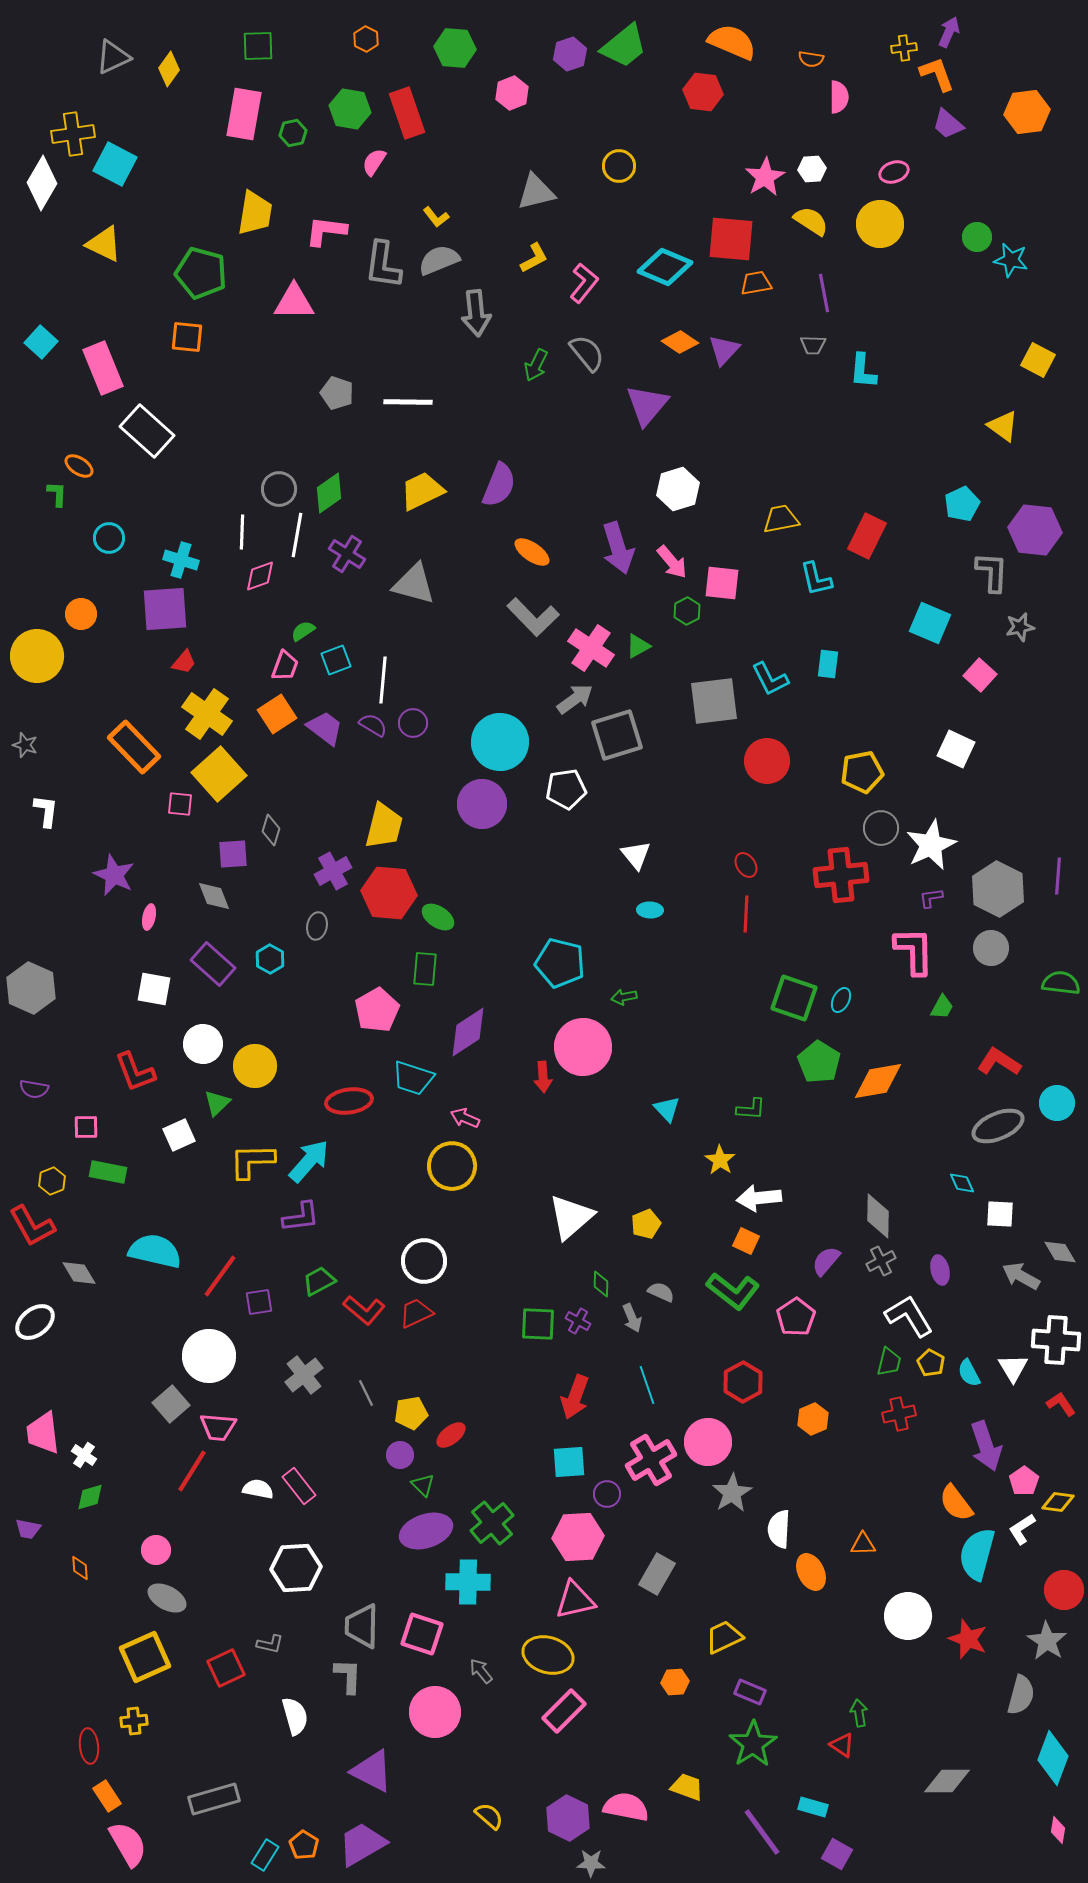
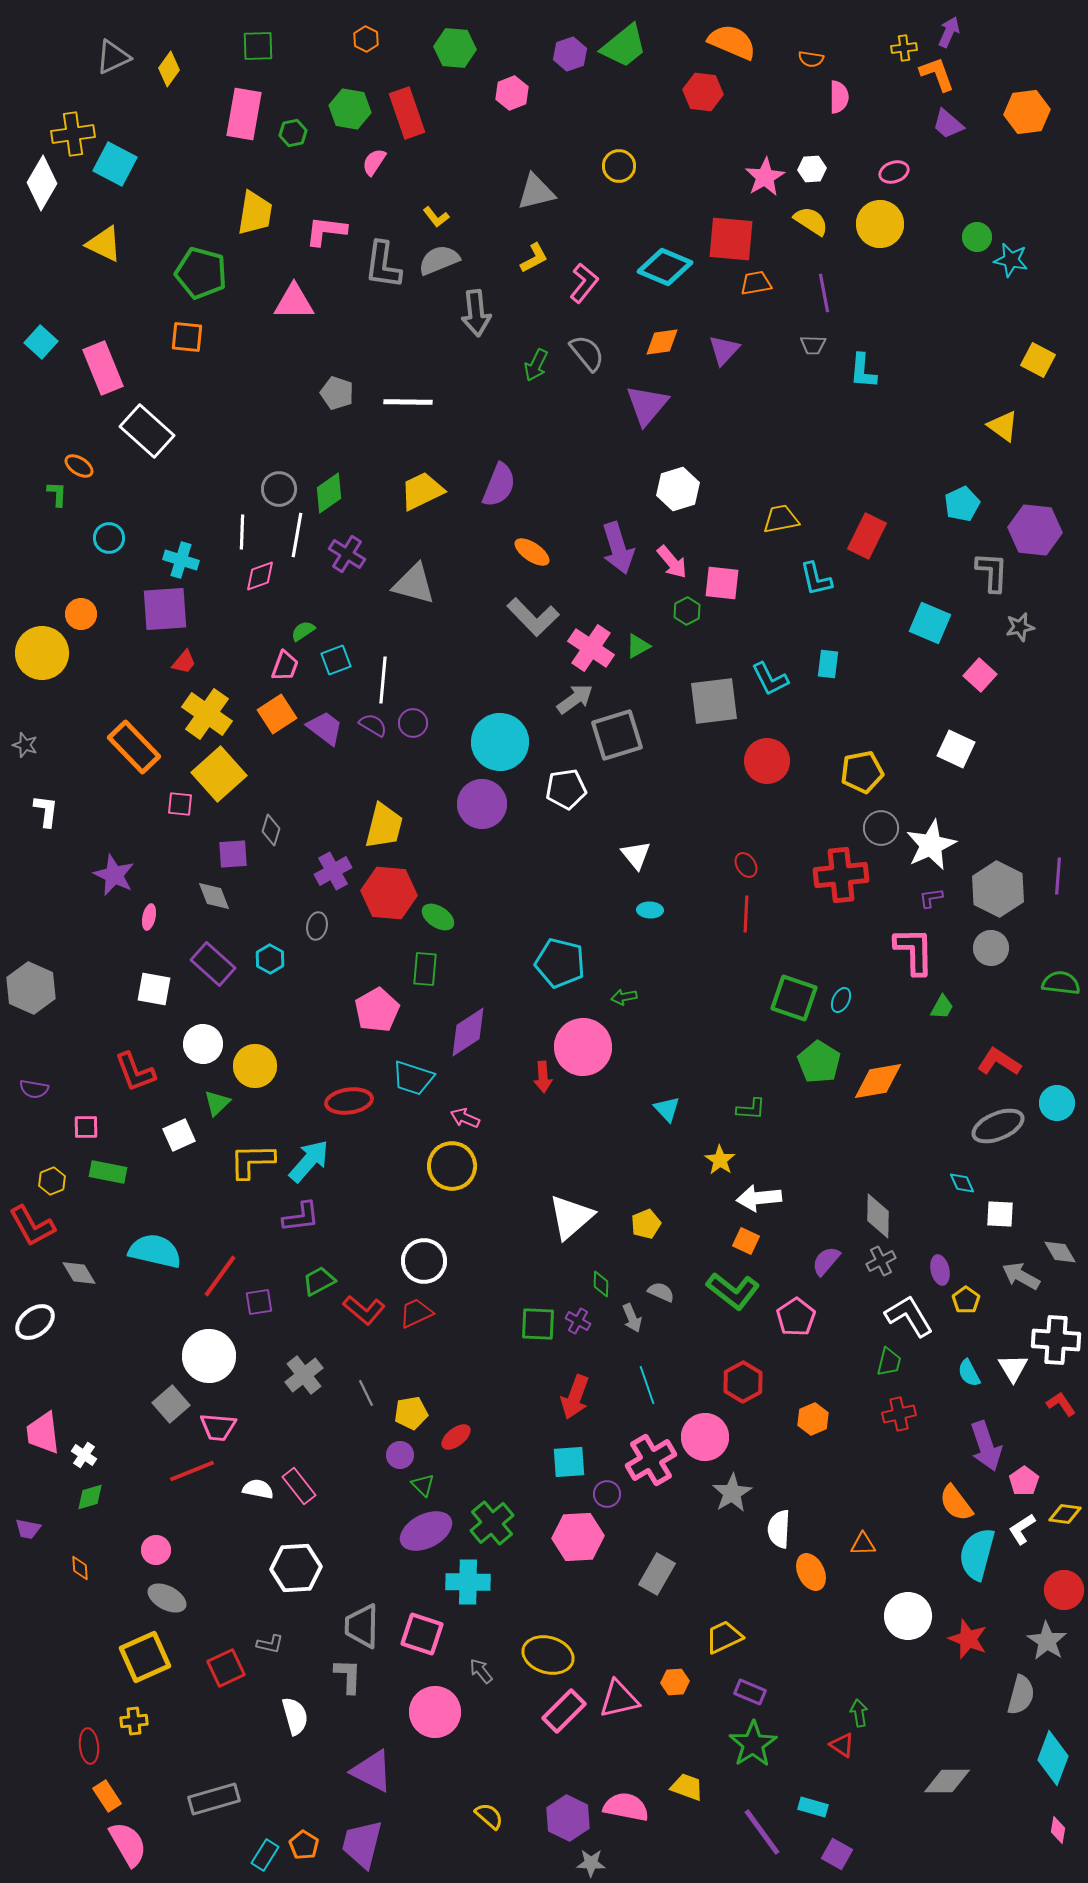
orange diamond at (680, 342): moved 18 px left; rotated 42 degrees counterclockwise
yellow circle at (37, 656): moved 5 px right, 3 px up
yellow pentagon at (931, 1363): moved 35 px right, 63 px up; rotated 8 degrees clockwise
red ellipse at (451, 1435): moved 5 px right, 2 px down
pink circle at (708, 1442): moved 3 px left, 5 px up
red line at (192, 1471): rotated 36 degrees clockwise
yellow diamond at (1058, 1502): moved 7 px right, 12 px down
purple ellipse at (426, 1531): rotated 9 degrees counterclockwise
pink triangle at (575, 1600): moved 44 px right, 99 px down
purple trapezoid at (362, 1844): rotated 46 degrees counterclockwise
